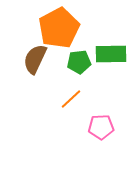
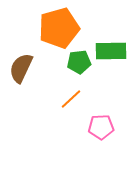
orange pentagon: rotated 12 degrees clockwise
green rectangle: moved 3 px up
brown semicircle: moved 14 px left, 9 px down
